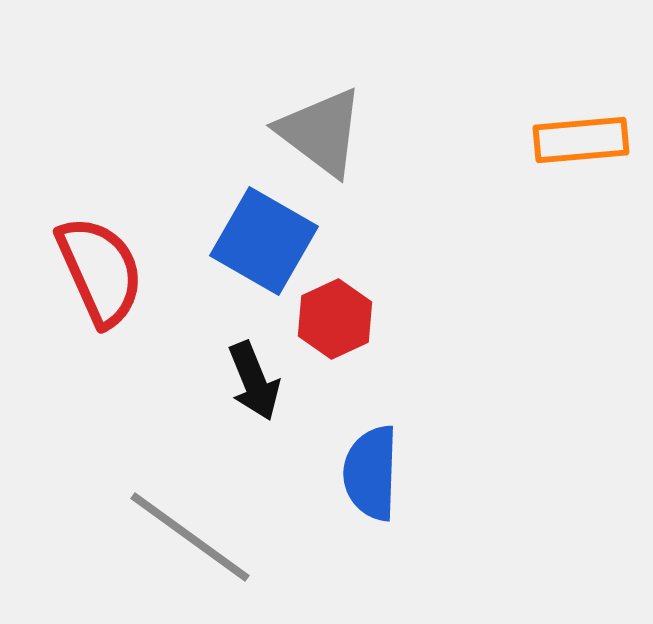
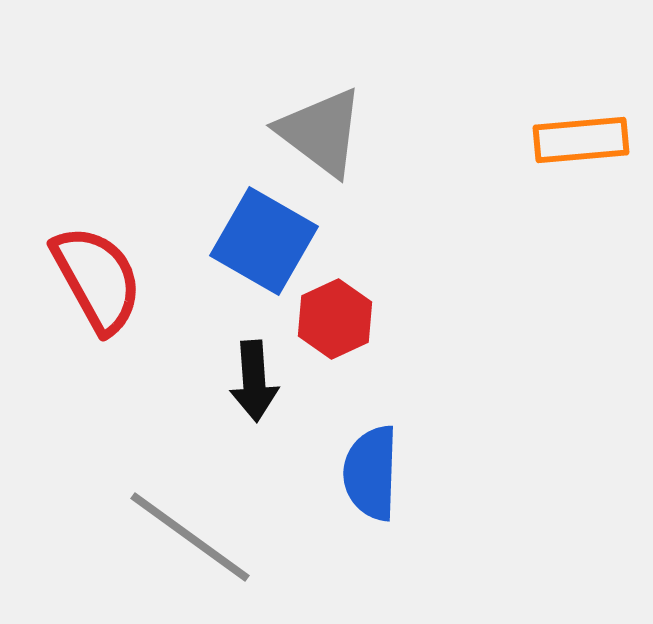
red semicircle: moved 3 px left, 8 px down; rotated 5 degrees counterclockwise
black arrow: rotated 18 degrees clockwise
